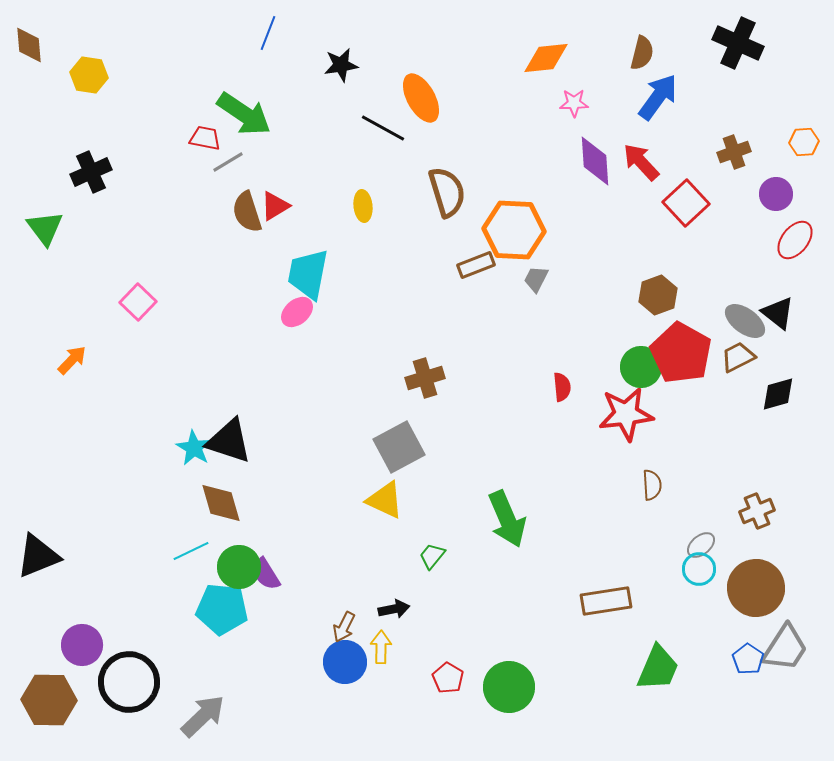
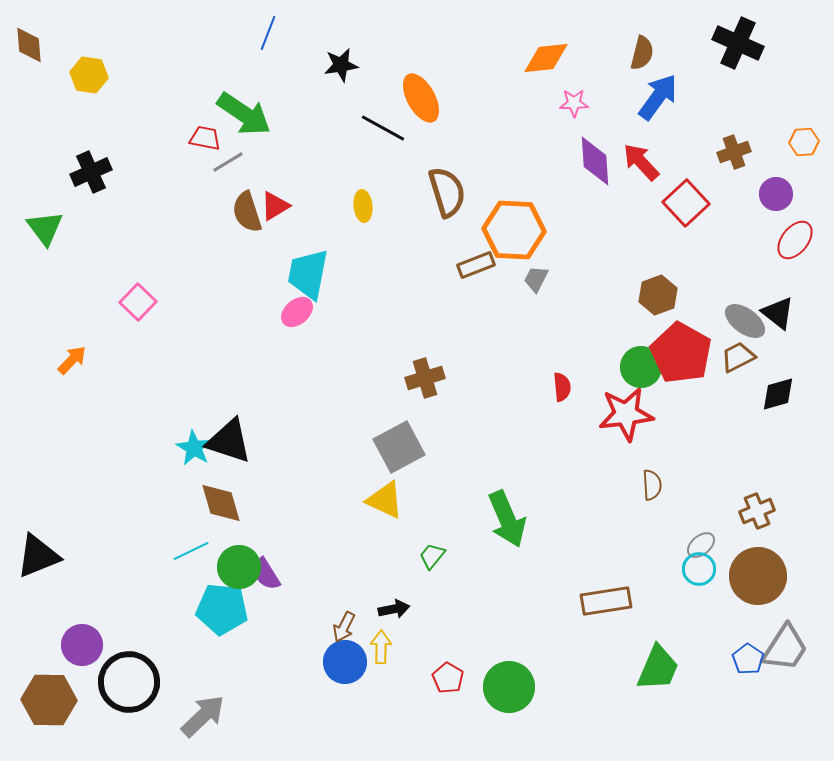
brown circle at (756, 588): moved 2 px right, 12 px up
